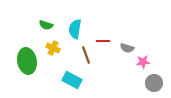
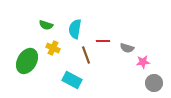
green ellipse: rotated 40 degrees clockwise
